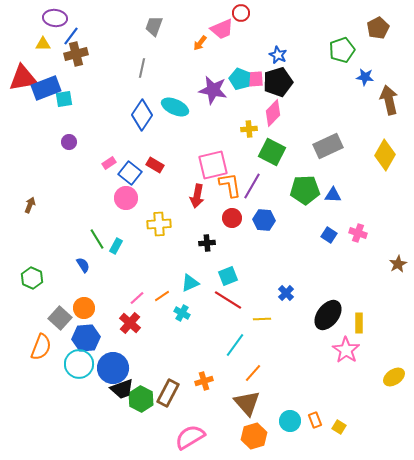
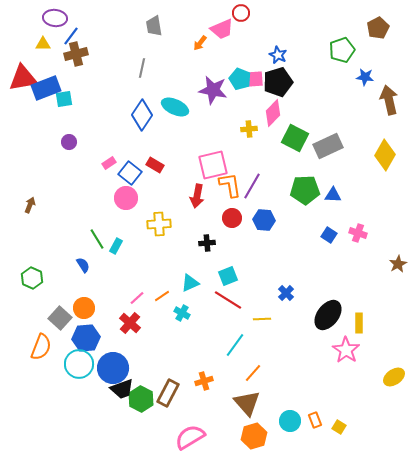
gray trapezoid at (154, 26): rotated 30 degrees counterclockwise
green square at (272, 152): moved 23 px right, 14 px up
